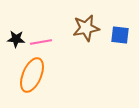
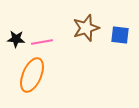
brown star: rotated 8 degrees counterclockwise
pink line: moved 1 px right
